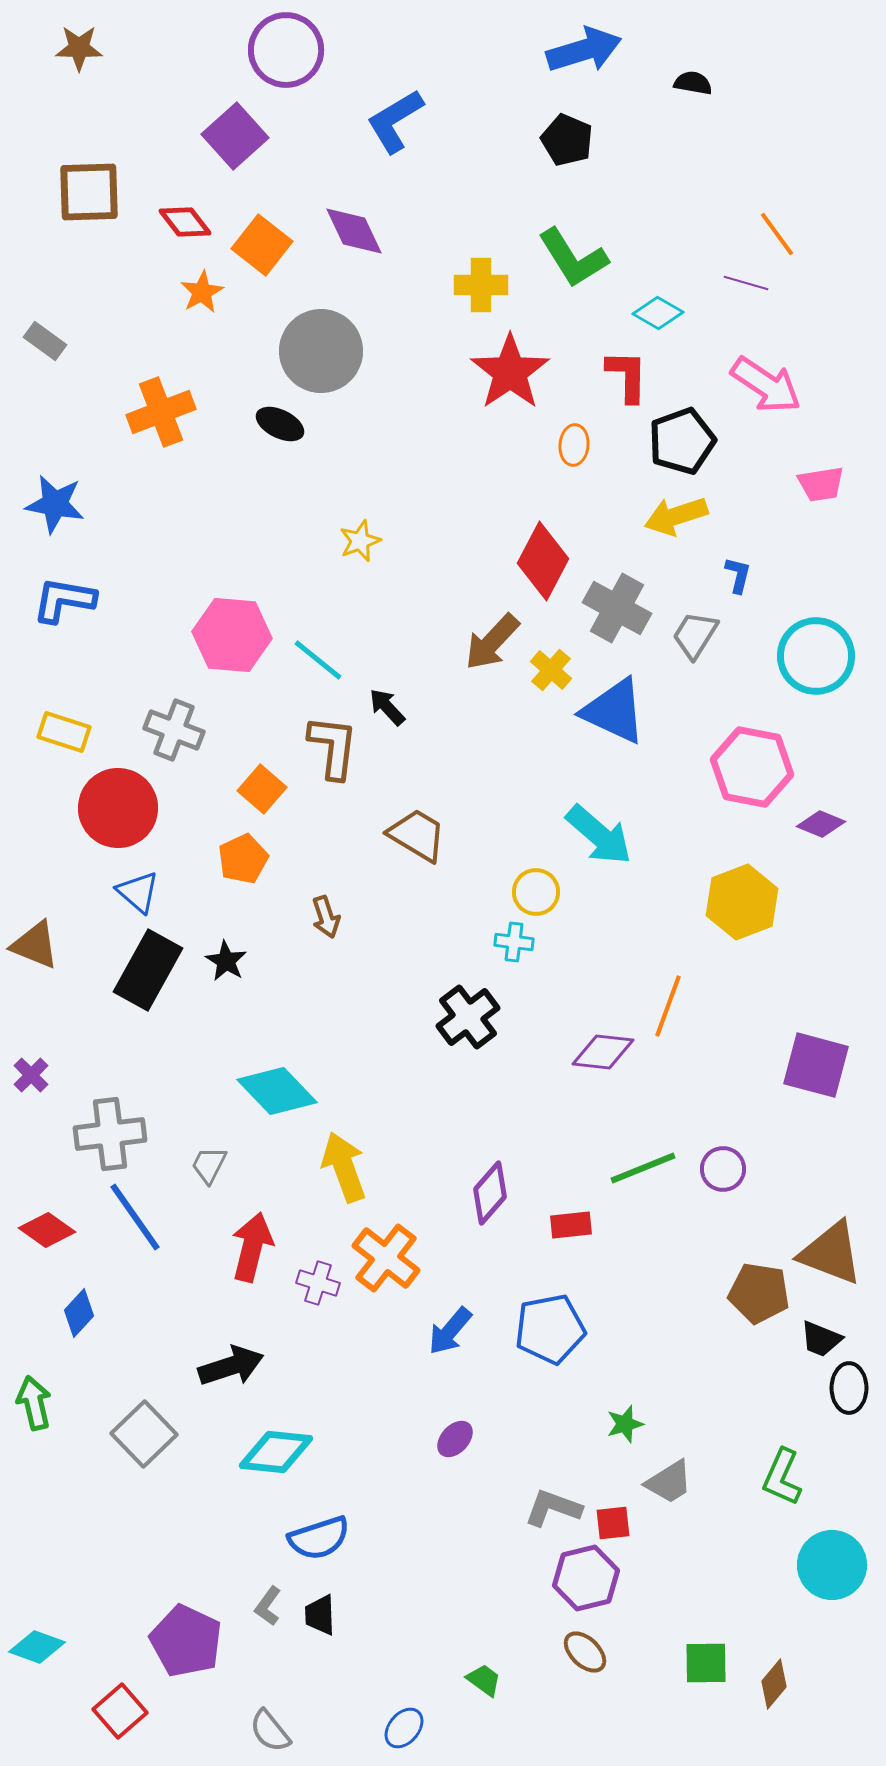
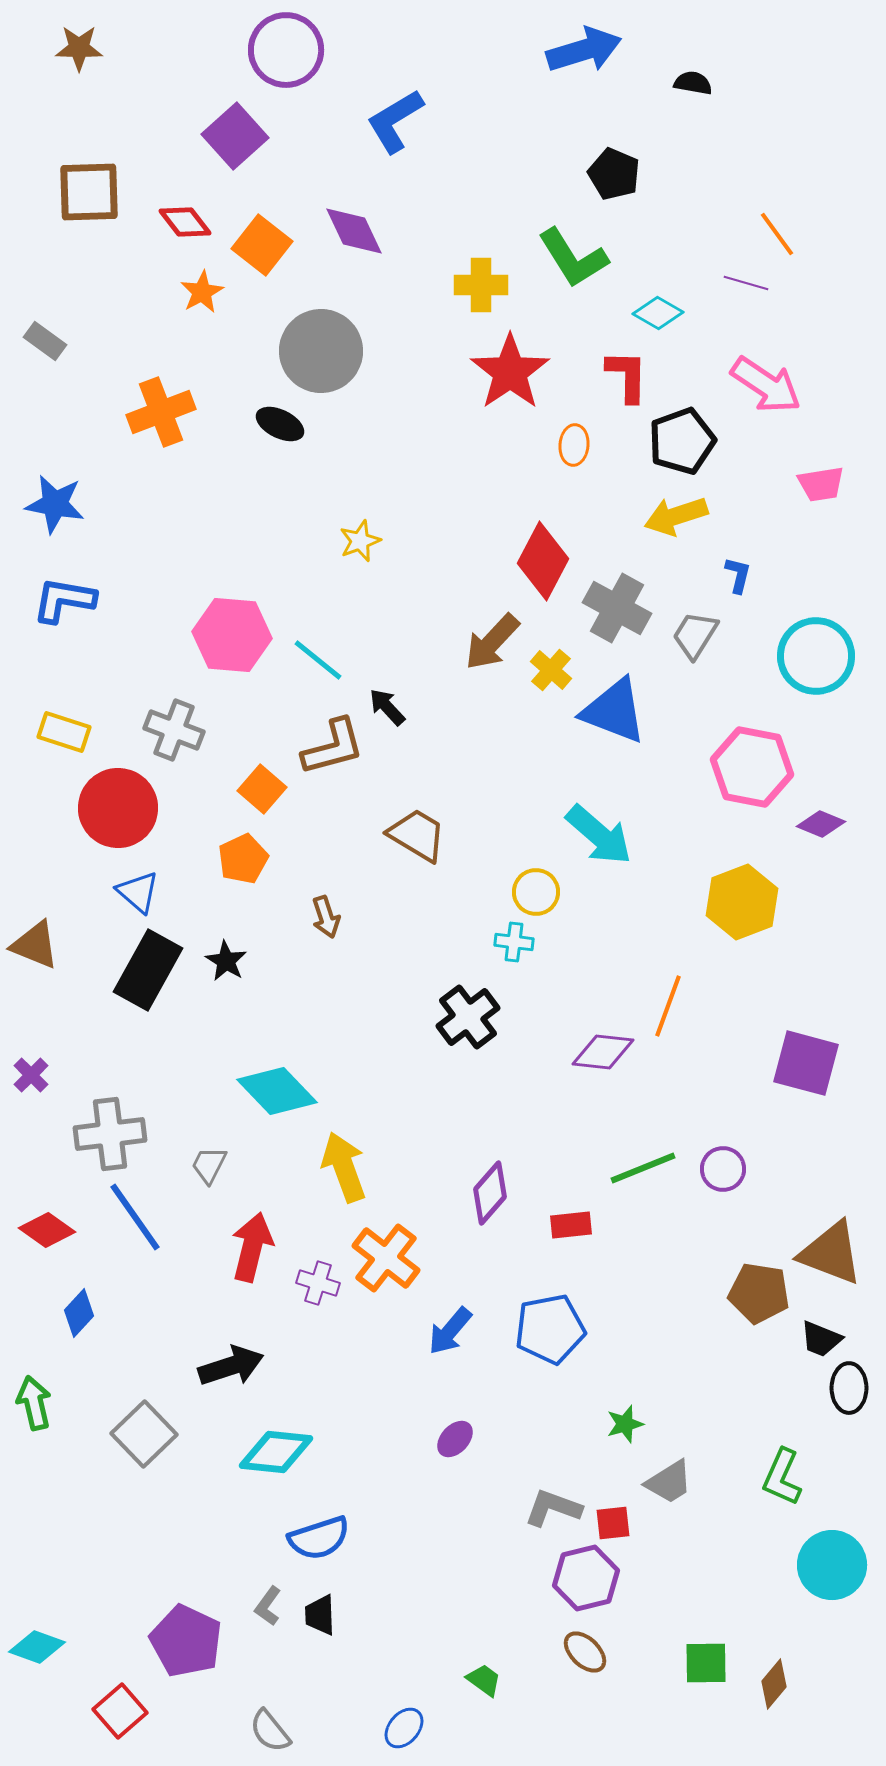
black pentagon at (567, 140): moved 47 px right, 34 px down
blue triangle at (614, 711): rotated 4 degrees counterclockwise
brown L-shape at (333, 747): rotated 68 degrees clockwise
purple square at (816, 1065): moved 10 px left, 2 px up
